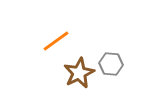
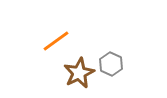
gray hexagon: rotated 20 degrees clockwise
